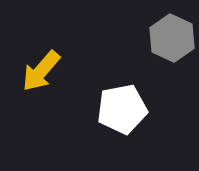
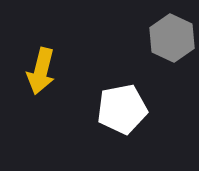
yellow arrow: rotated 27 degrees counterclockwise
